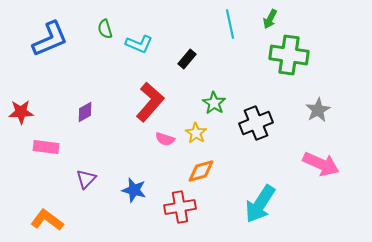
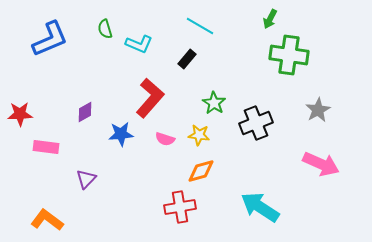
cyan line: moved 30 px left, 2 px down; rotated 48 degrees counterclockwise
red L-shape: moved 4 px up
red star: moved 1 px left, 2 px down
yellow star: moved 3 px right, 2 px down; rotated 25 degrees counterclockwise
blue star: moved 13 px left, 56 px up; rotated 20 degrees counterclockwise
cyan arrow: moved 3 px down; rotated 90 degrees clockwise
